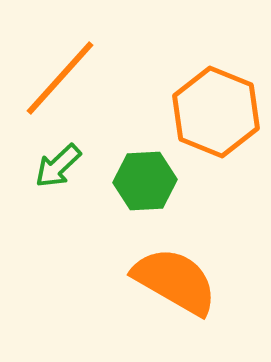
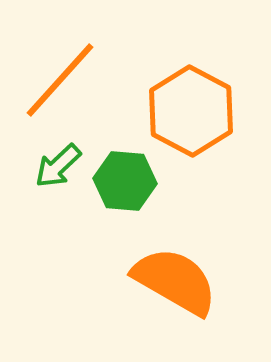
orange line: moved 2 px down
orange hexagon: moved 25 px left, 1 px up; rotated 6 degrees clockwise
green hexagon: moved 20 px left; rotated 8 degrees clockwise
